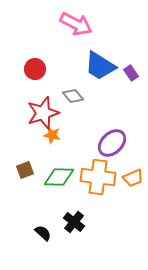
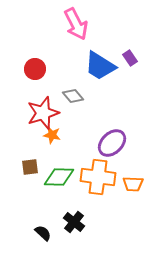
pink arrow: rotated 36 degrees clockwise
purple rectangle: moved 1 px left, 15 px up
brown square: moved 5 px right, 3 px up; rotated 12 degrees clockwise
orange trapezoid: moved 6 px down; rotated 25 degrees clockwise
